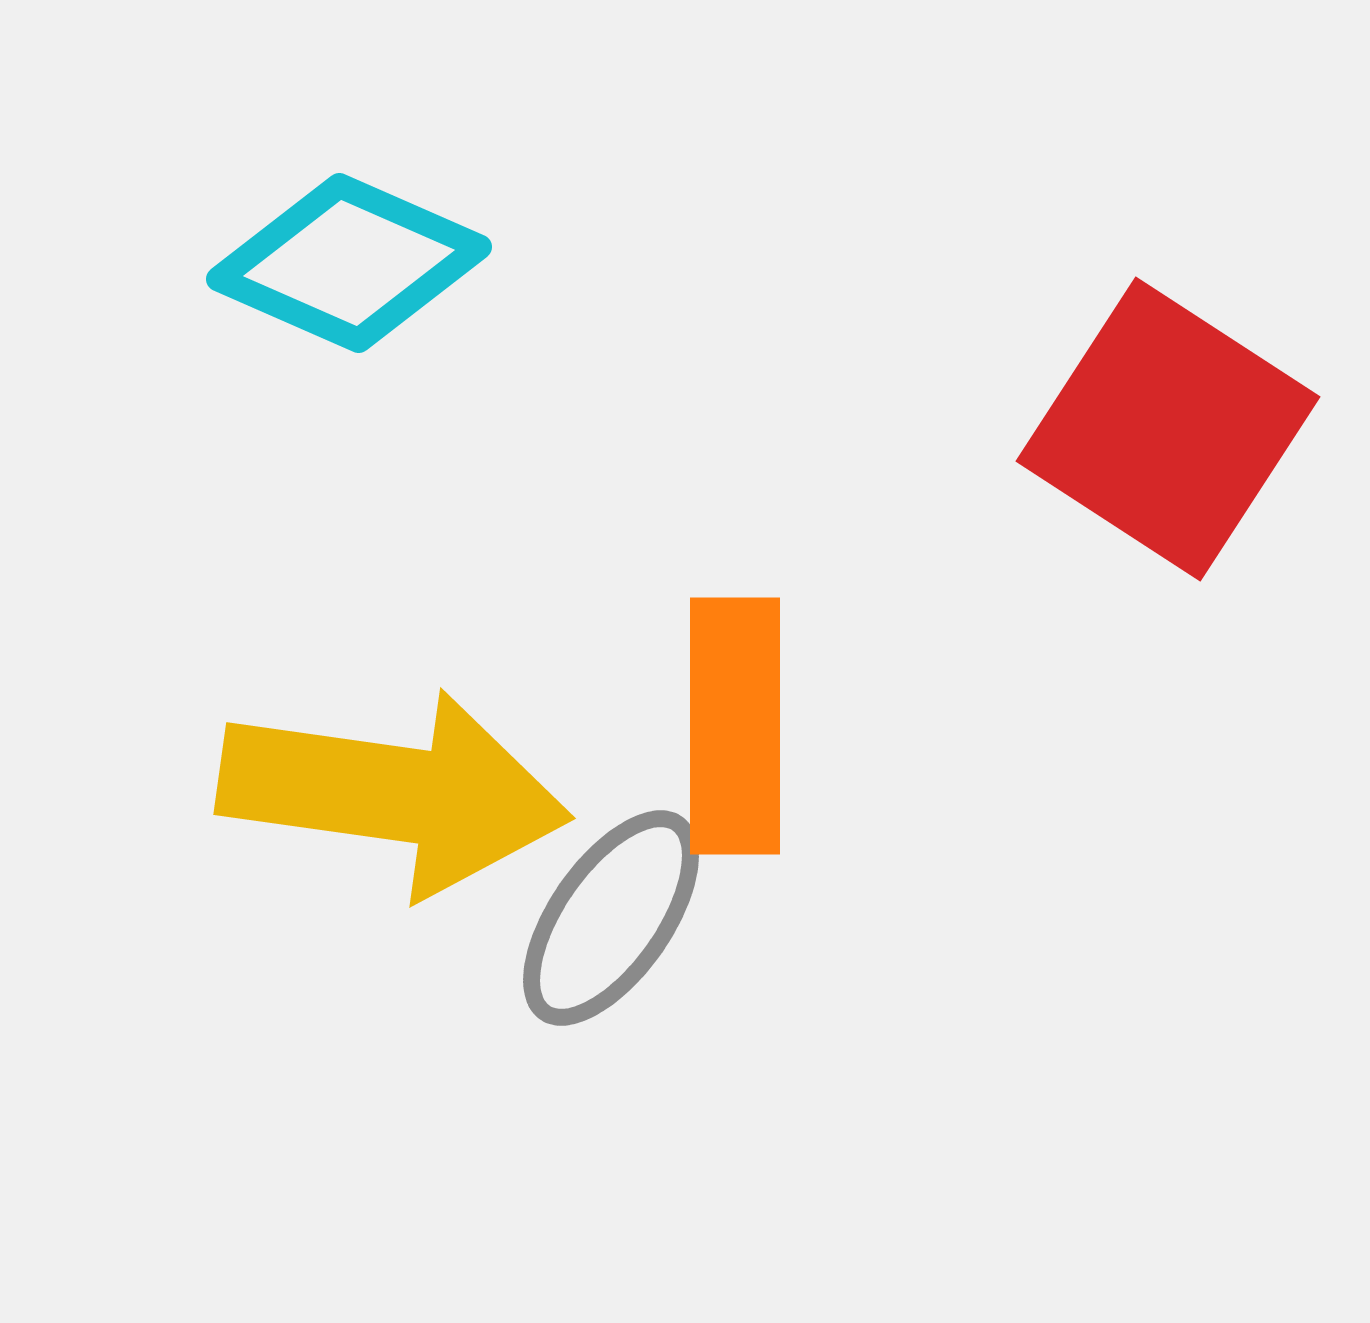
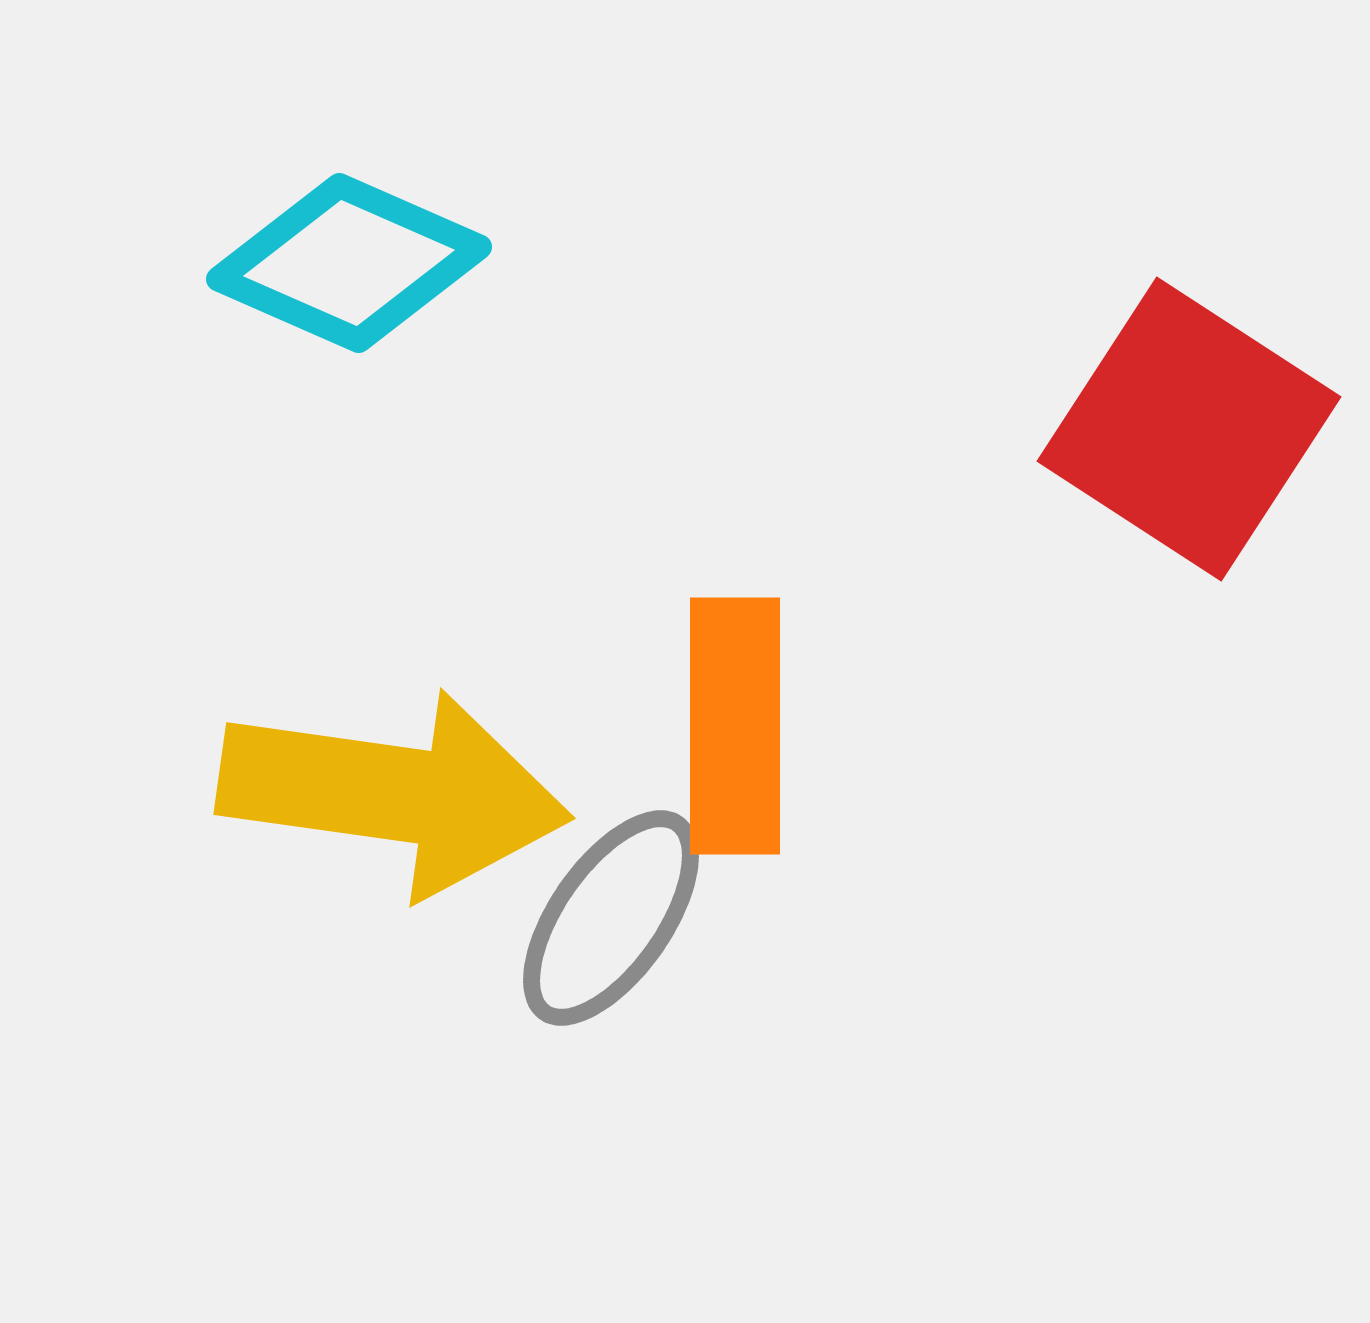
red square: moved 21 px right
